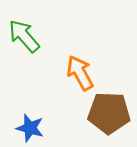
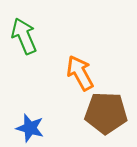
green arrow: rotated 18 degrees clockwise
brown pentagon: moved 3 px left
